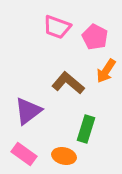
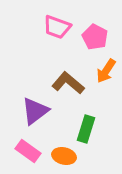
purple triangle: moved 7 px right
pink rectangle: moved 4 px right, 3 px up
